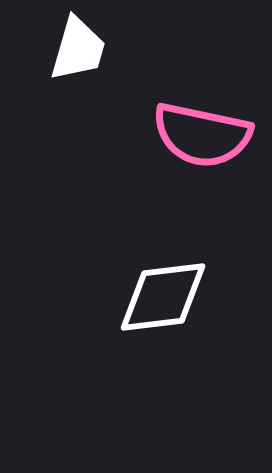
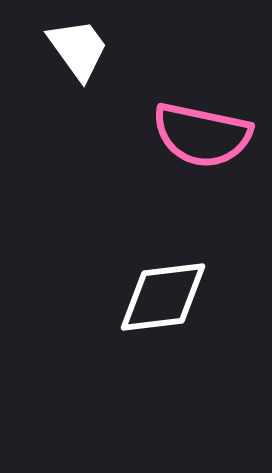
white trapezoid: rotated 52 degrees counterclockwise
